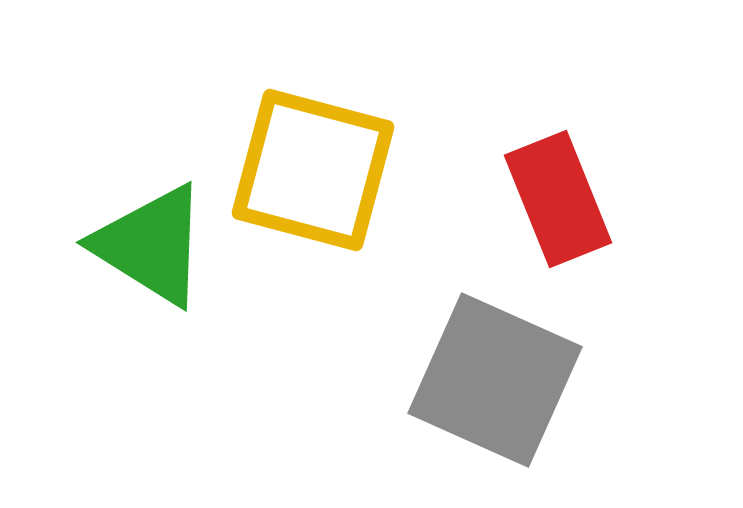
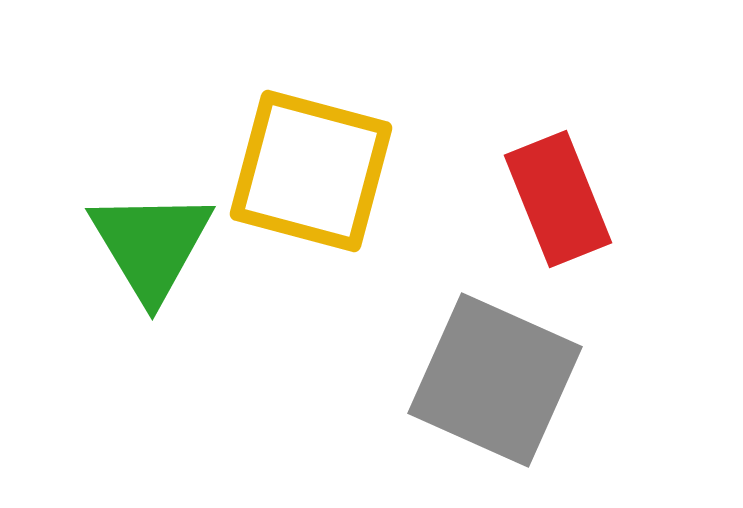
yellow square: moved 2 px left, 1 px down
green triangle: rotated 27 degrees clockwise
